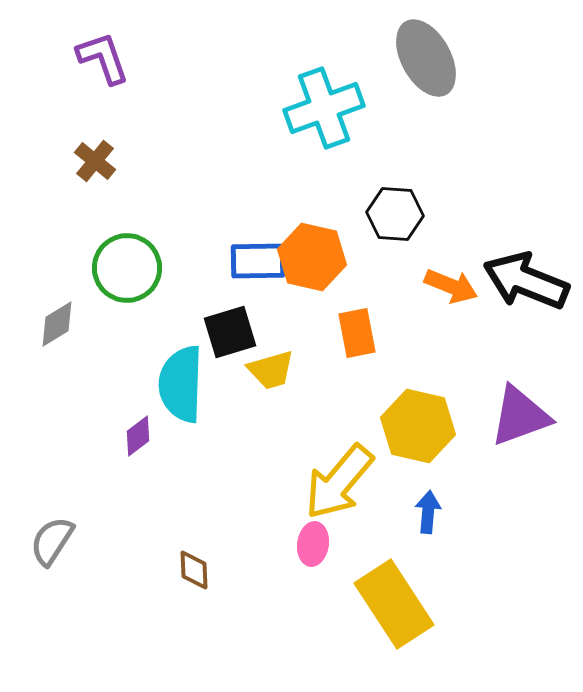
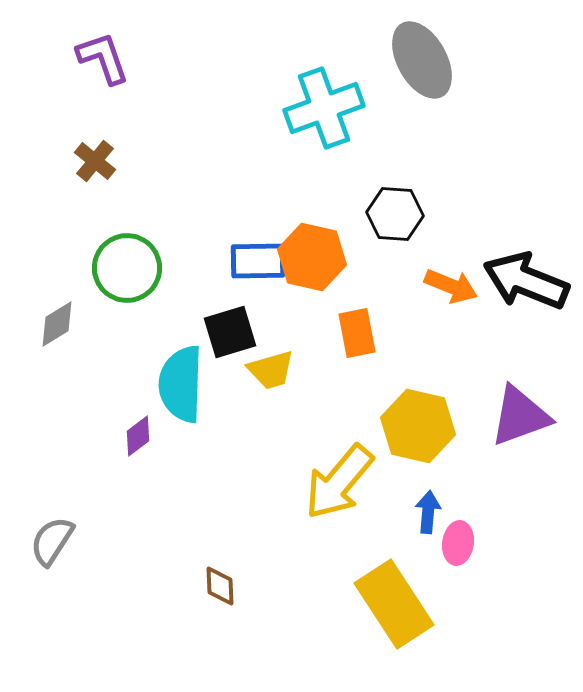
gray ellipse: moved 4 px left, 2 px down
pink ellipse: moved 145 px right, 1 px up
brown diamond: moved 26 px right, 16 px down
